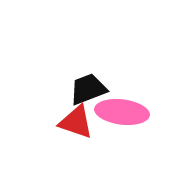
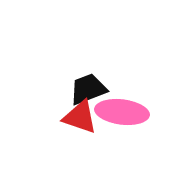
red triangle: moved 4 px right, 5 px up
